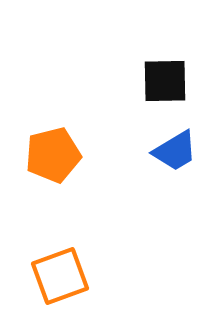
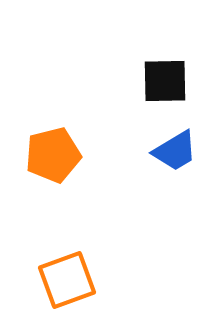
orange square: moved 7 px right, 4 px down
